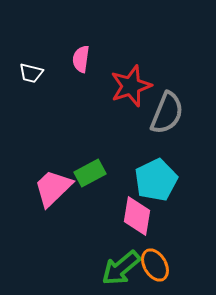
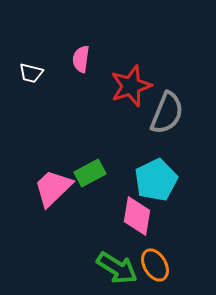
green arrow: moved 4 px left; rotated 108 degrees counterclockwise
